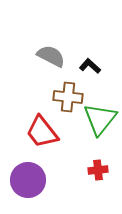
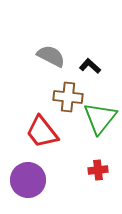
green triangle: moved 1 px up
